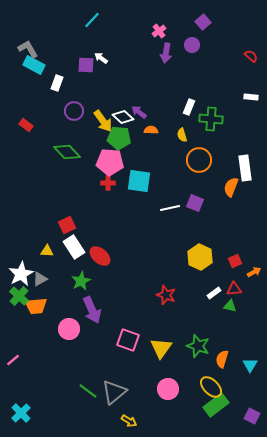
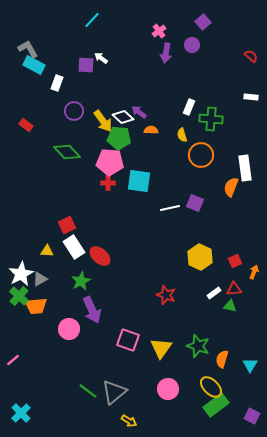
orange circle at (199, 160): moved 2 px right, 5 px up
orange arrow at (254, 272): rotated 40 degrees counterclockwise
